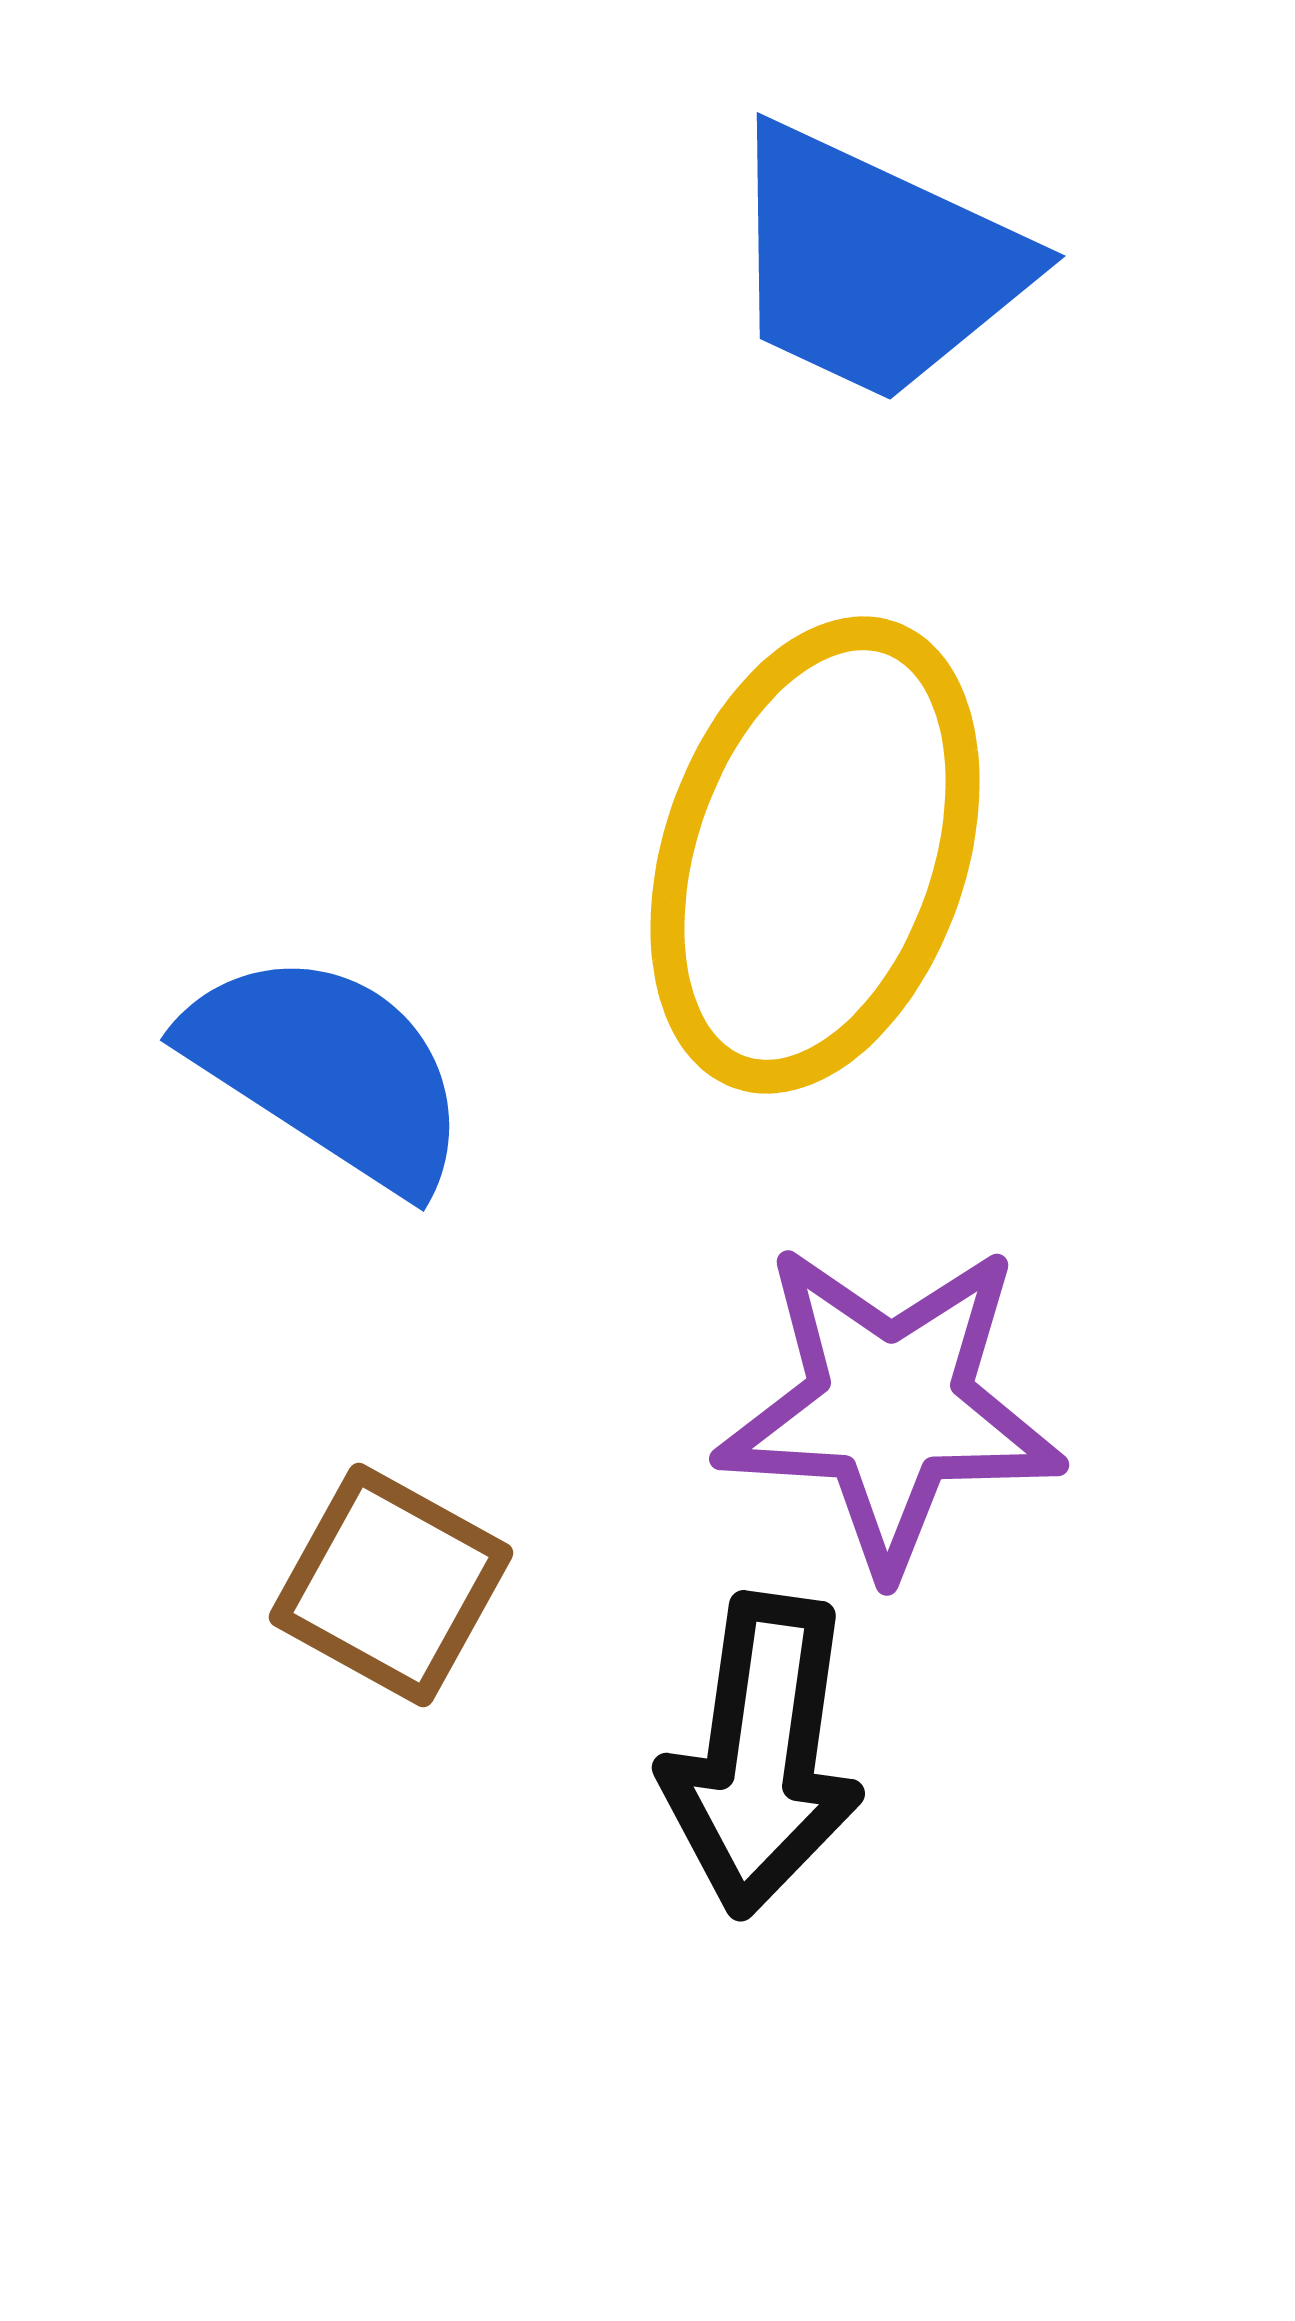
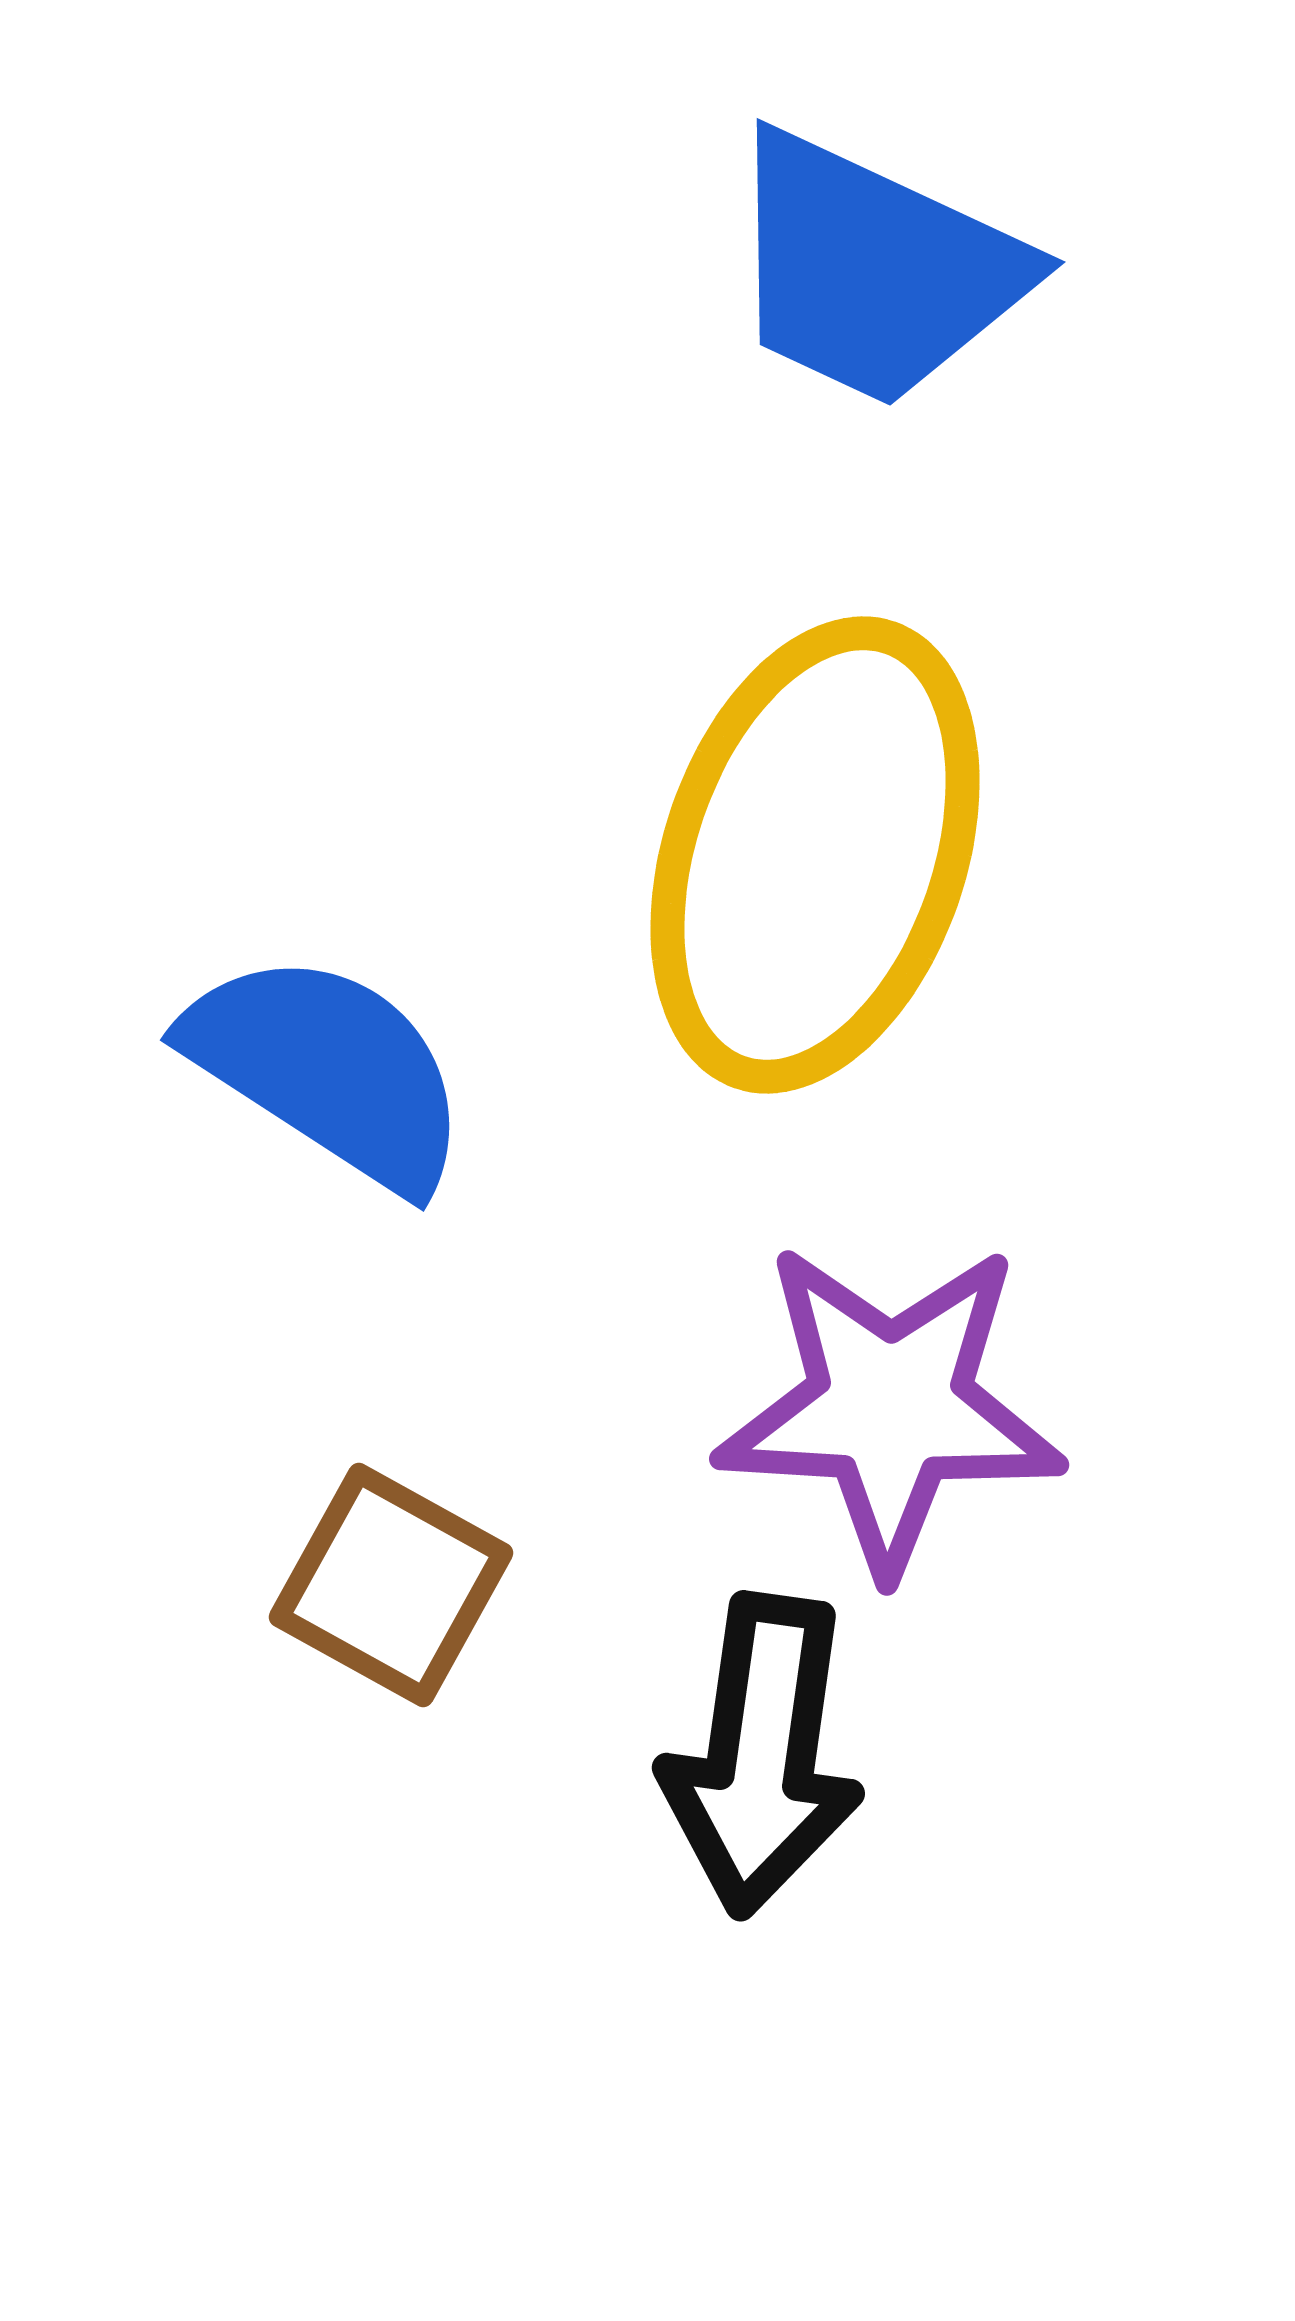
blue trapezoid: moved 6 px down
